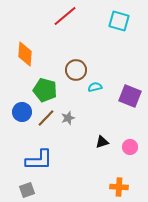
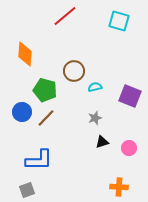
brown circle: moved 2 px left, 1 px down
gray star: moved 27 px right
pink circle: moved 1 px left, 1 px down
